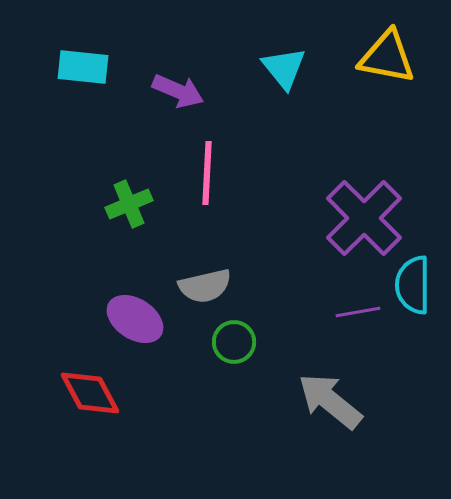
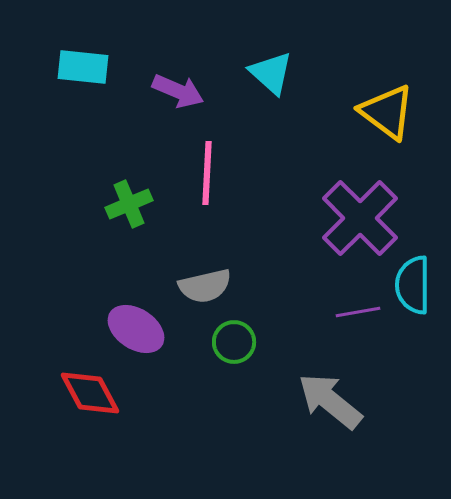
yellow triangle: moved 55 px down; rotated 26 degrees clockwise
cyan triangle: moved 13 px left, 5 px down; rotated 9 degrees counterclockwise
purple cross: moved 4 px left
purple ellipse: moved 1 px right, 10 px down
